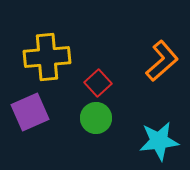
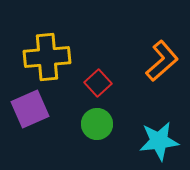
purple square: moved 3 px up
green circle: moved 1 px right, 6 px down
